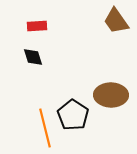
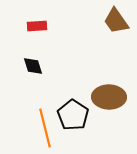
black diamond: moved 9 px down
brown ellipse: moved 2 px left, 2 px down
